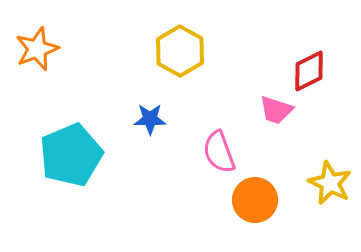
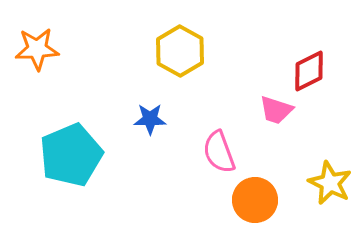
orange star: rotated 18 degrees clockwise
